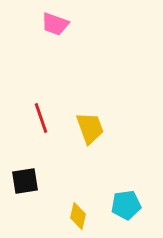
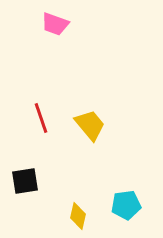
yellow trapezoid: moved 3 px up; rotated 20 degrees counterclockwise
